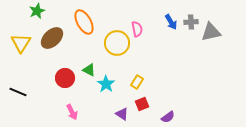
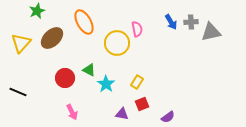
yellow triangle: rotated 10 degrees clockwise
purple triangle: rotated 24 degrees counterclockwise
